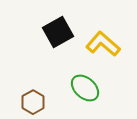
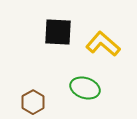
black square: rotated 32 degrees clockwise
green ellipse: rotated 24 degrees counterclockwise
